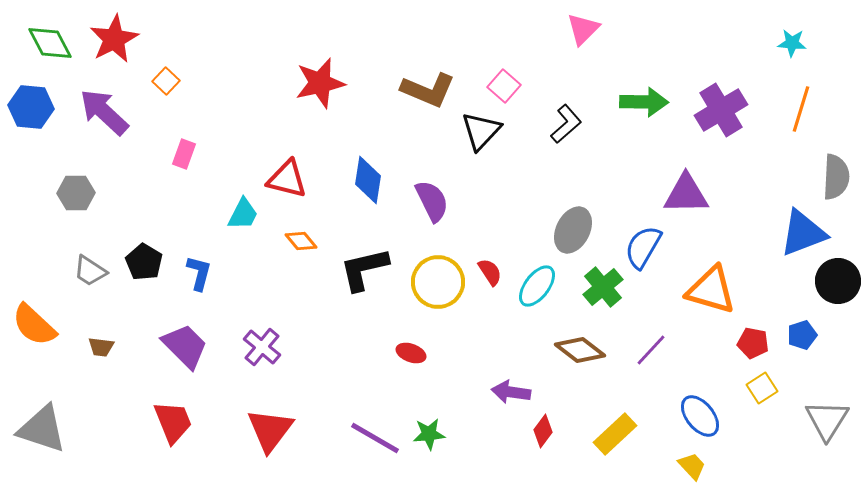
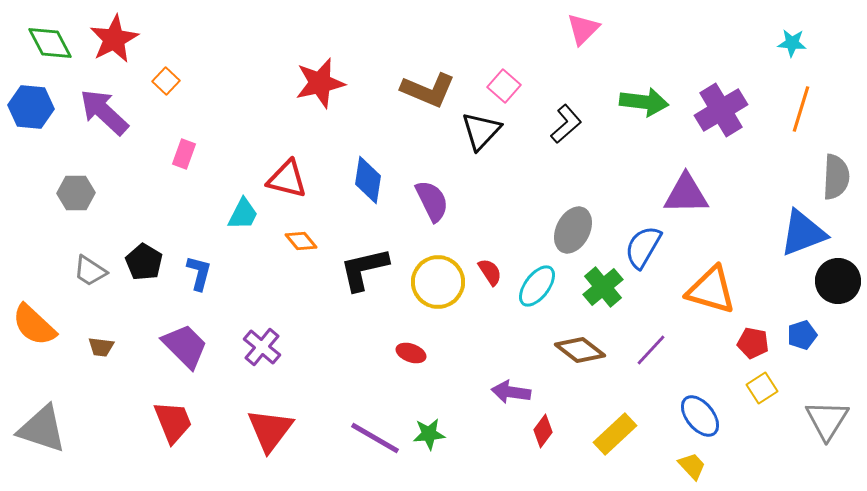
green arrow at (644, 102): rotated 6 degrees clockwise
